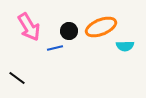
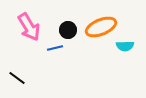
black circle: moved 1 px left, 1 px up
